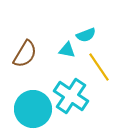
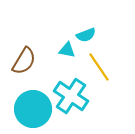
brown semicircle: moved 1 px left, 7 px down
